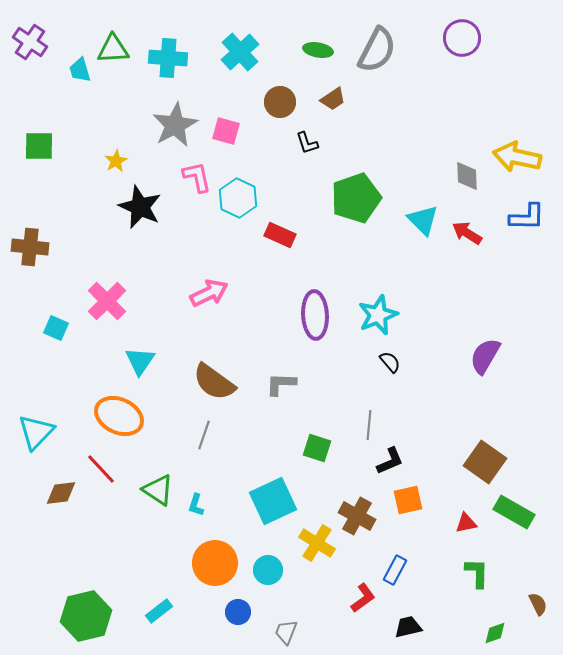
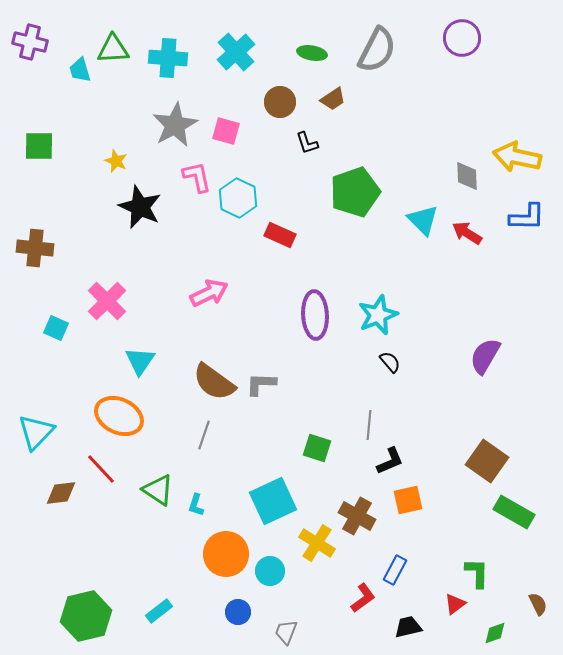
purple cross at (30, 42): rotated 20 degrees counterclockwise
green ellipse at (318, 50): moved 6 px left, 3 px down
cyan cross at (240, 52): moved 4 px left
yellow star at (116, 161): rotated 20 degrees counterclockwise
green pentagon at (356, 198): moved 1 px left, 6 px up
brown cross at (30, 247): moved 5 px right, 1 px down
gray L-shape at (281, 384): moved 20 px left
brown square at (485, 462): moved 2 px right, 1 px up
red triangle at (466, 523): moved 11 px left, 81 px down; rotated 25 degrees counterclockwise
orange circle at (215, 563): moved 11 px right, 9 px up
cyan circle at (268, 570): moved 2 px right, 1 px down
